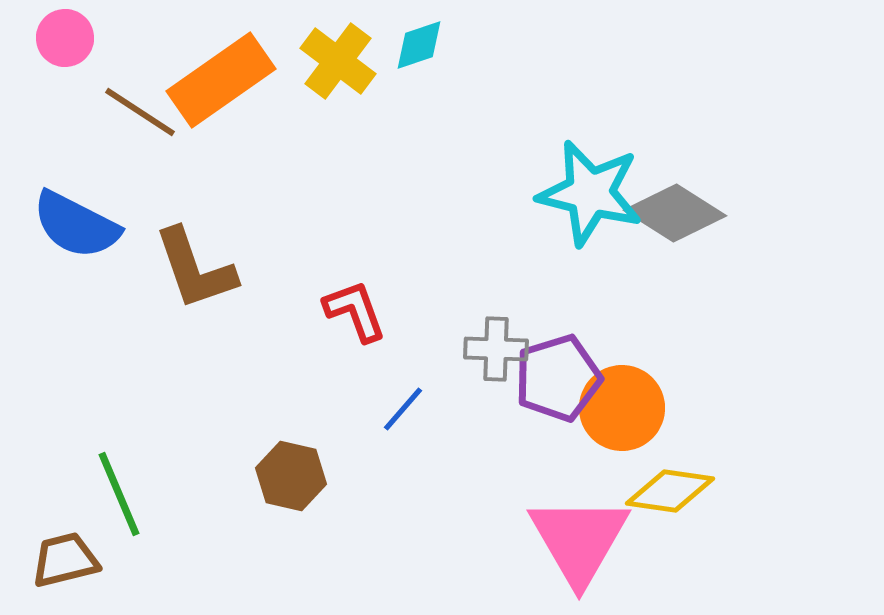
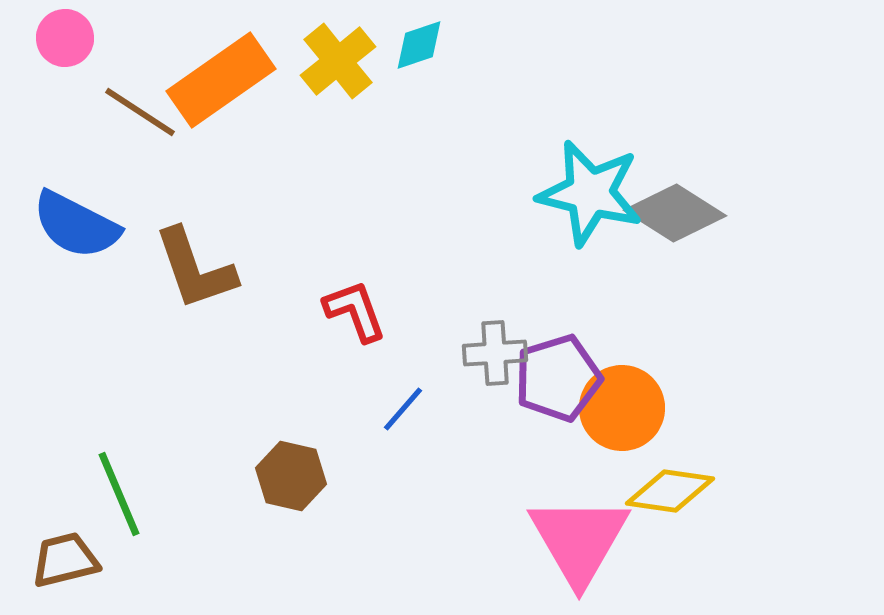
yellow cross: rotated 14 degrees clockwise
gray cross: moved 1 px left, 4 px down; rotated 6 degrees counterclockwise
